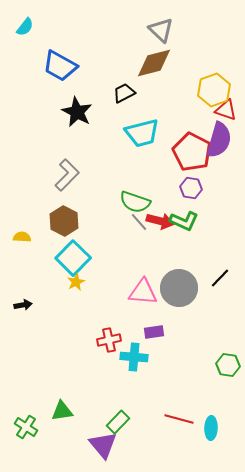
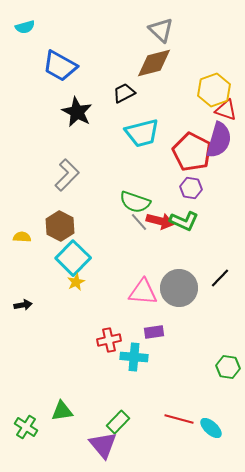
cyan semicircle: rotated 36 degrees clockwise
brown hexagon: moved 4 px left, 5 px down
green hexagon: moved 2 px down
cyan ellipse: rotated 50 degrees counterclockwise
